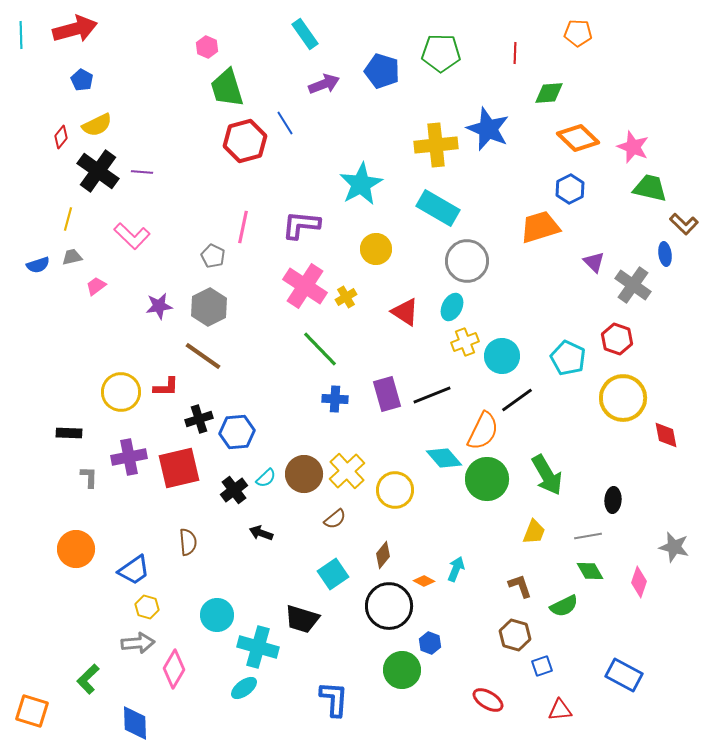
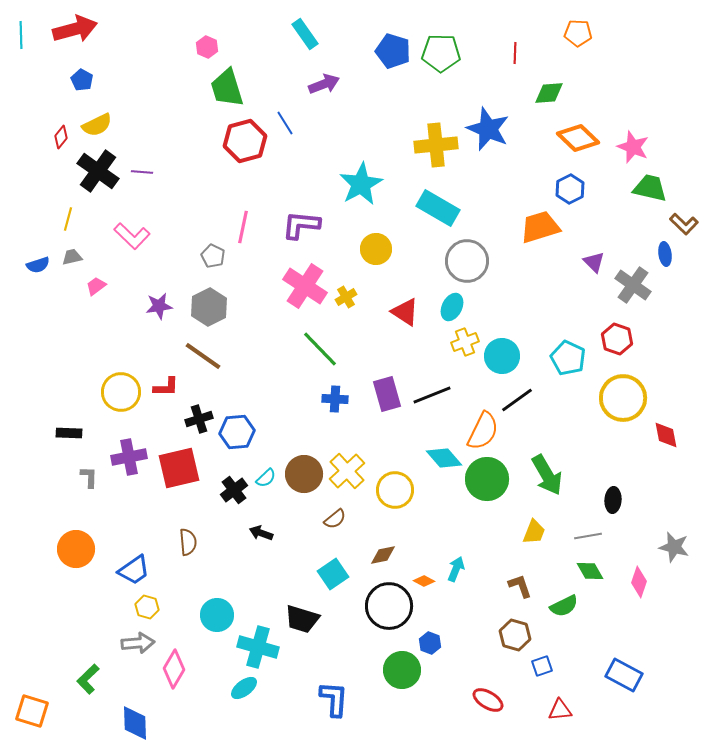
blue pentagon at (382, 71): moved 11 px right, 20 px up
brown diamond at (383, 555): rotated 40 degrees clockwise
